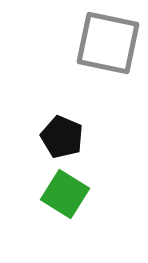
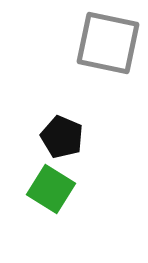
green square: moved 14 px left, 5 px up
